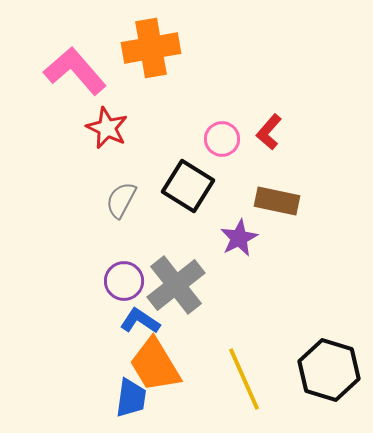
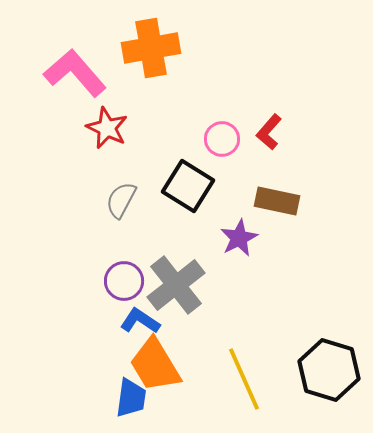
pink L-shape: moved 2 px down
